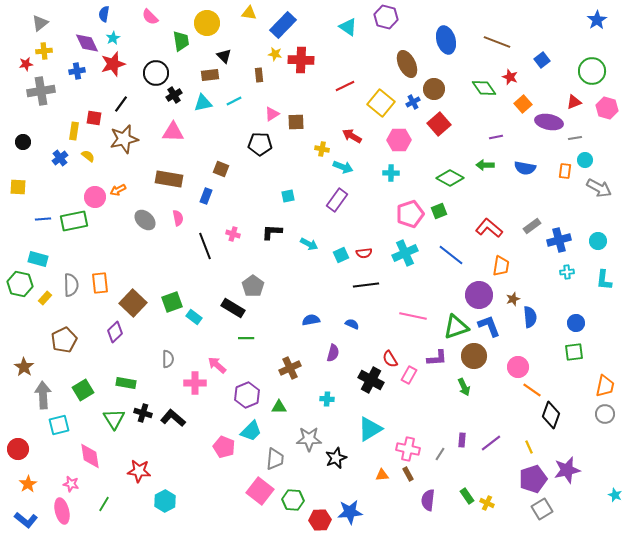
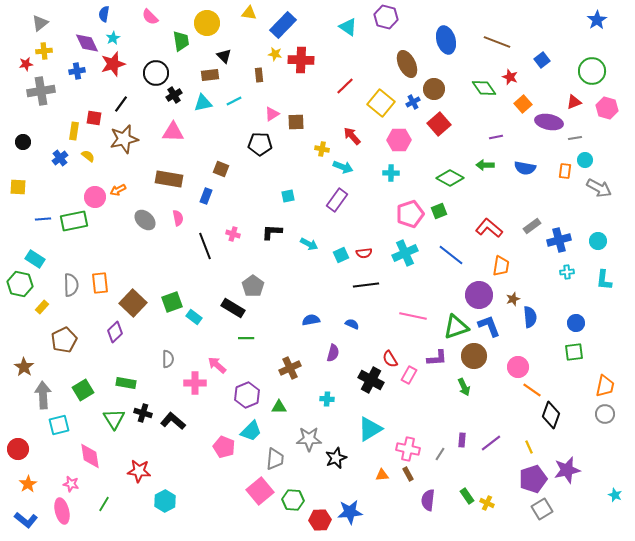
red line at (345, 86): rotated 18 degrees counterclockwise
red arrow at (352, 136): rotated 18 degrees clockwise
cyan rectangle at (38, 259): moved 3 px left; rotated 18 degrees clockwise
yellow rectangle at (45, 298): moved 3 px left, 9 px down
black L-shape at (173, 418): moved 3 px down
pink square at (260, 491): rotated 12 degrees clockwise
